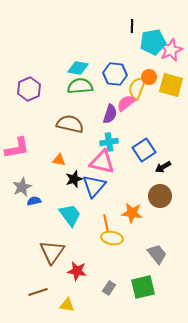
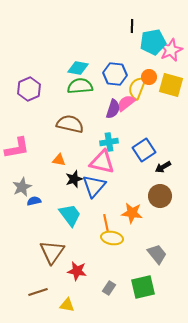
purple semicircle: moved 3 px right, 5 px up
